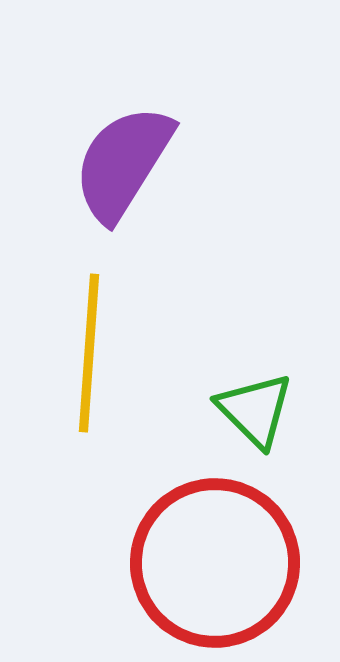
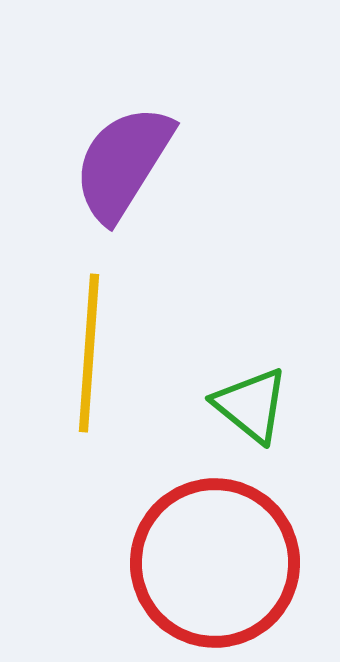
green triangle: moved 4 px left, 5 px up; rotated 6 degrees counterclockwise
